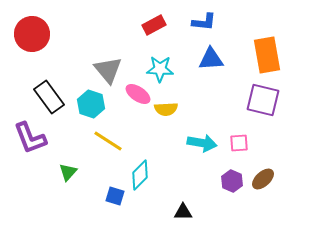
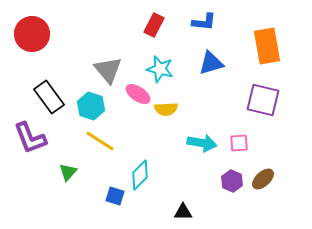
red rectangle: rotated 35 degrees counterclockwise
orange rectangle: moved 9 px up
blue triangle: moved 4 px down; rotated 12 degrees counterclockwise
cyan star: rotated 12 degrees clockwise
cyan hexagon: moved 2 px down
yellow line: moved 8 px left
